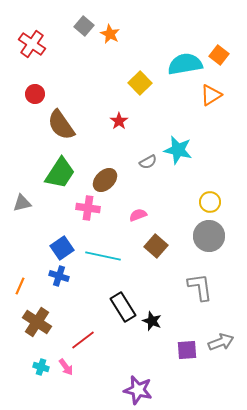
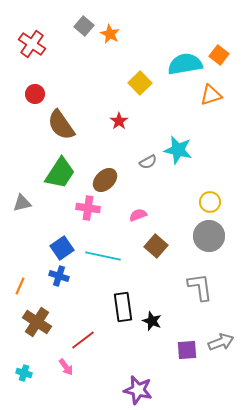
orange triangle: rotated 15 degrees clockwise
black rectangle: rotated 24 degrees clockwise
cyan cross: moved 17 px left, 6 px down
